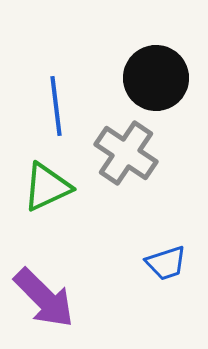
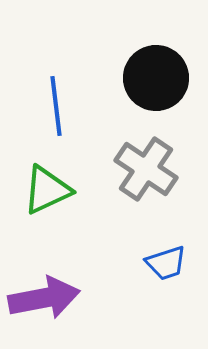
gray cross: moved 20 px right, 16 px down
green triangle: moved 3 px down
purple arrow: rotated 56 degrees counterclockwise
